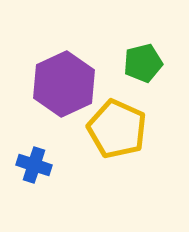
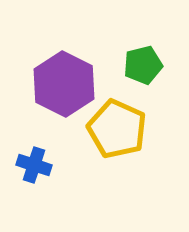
green pentagon: moved 2 px down
purple hexagon: rotated 8 degrees counterclockwise
